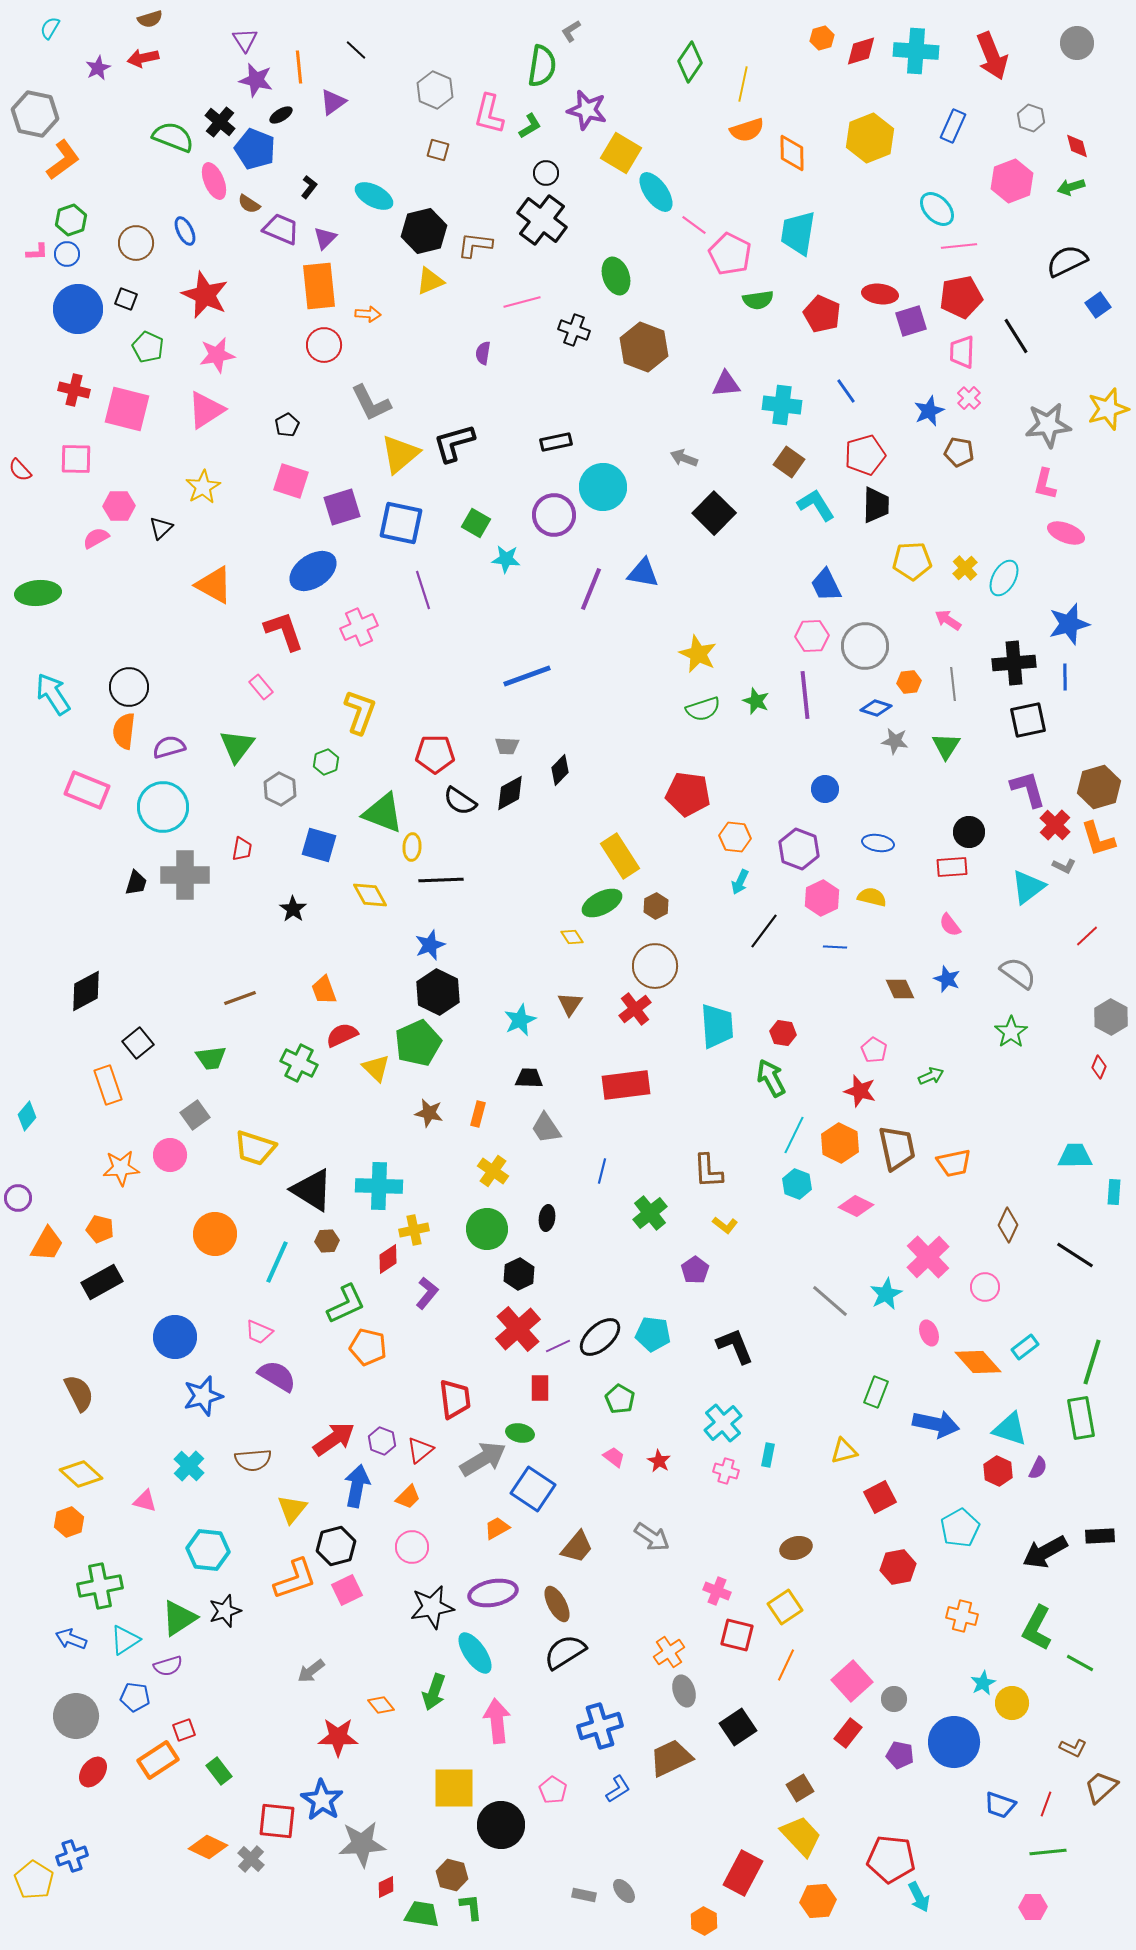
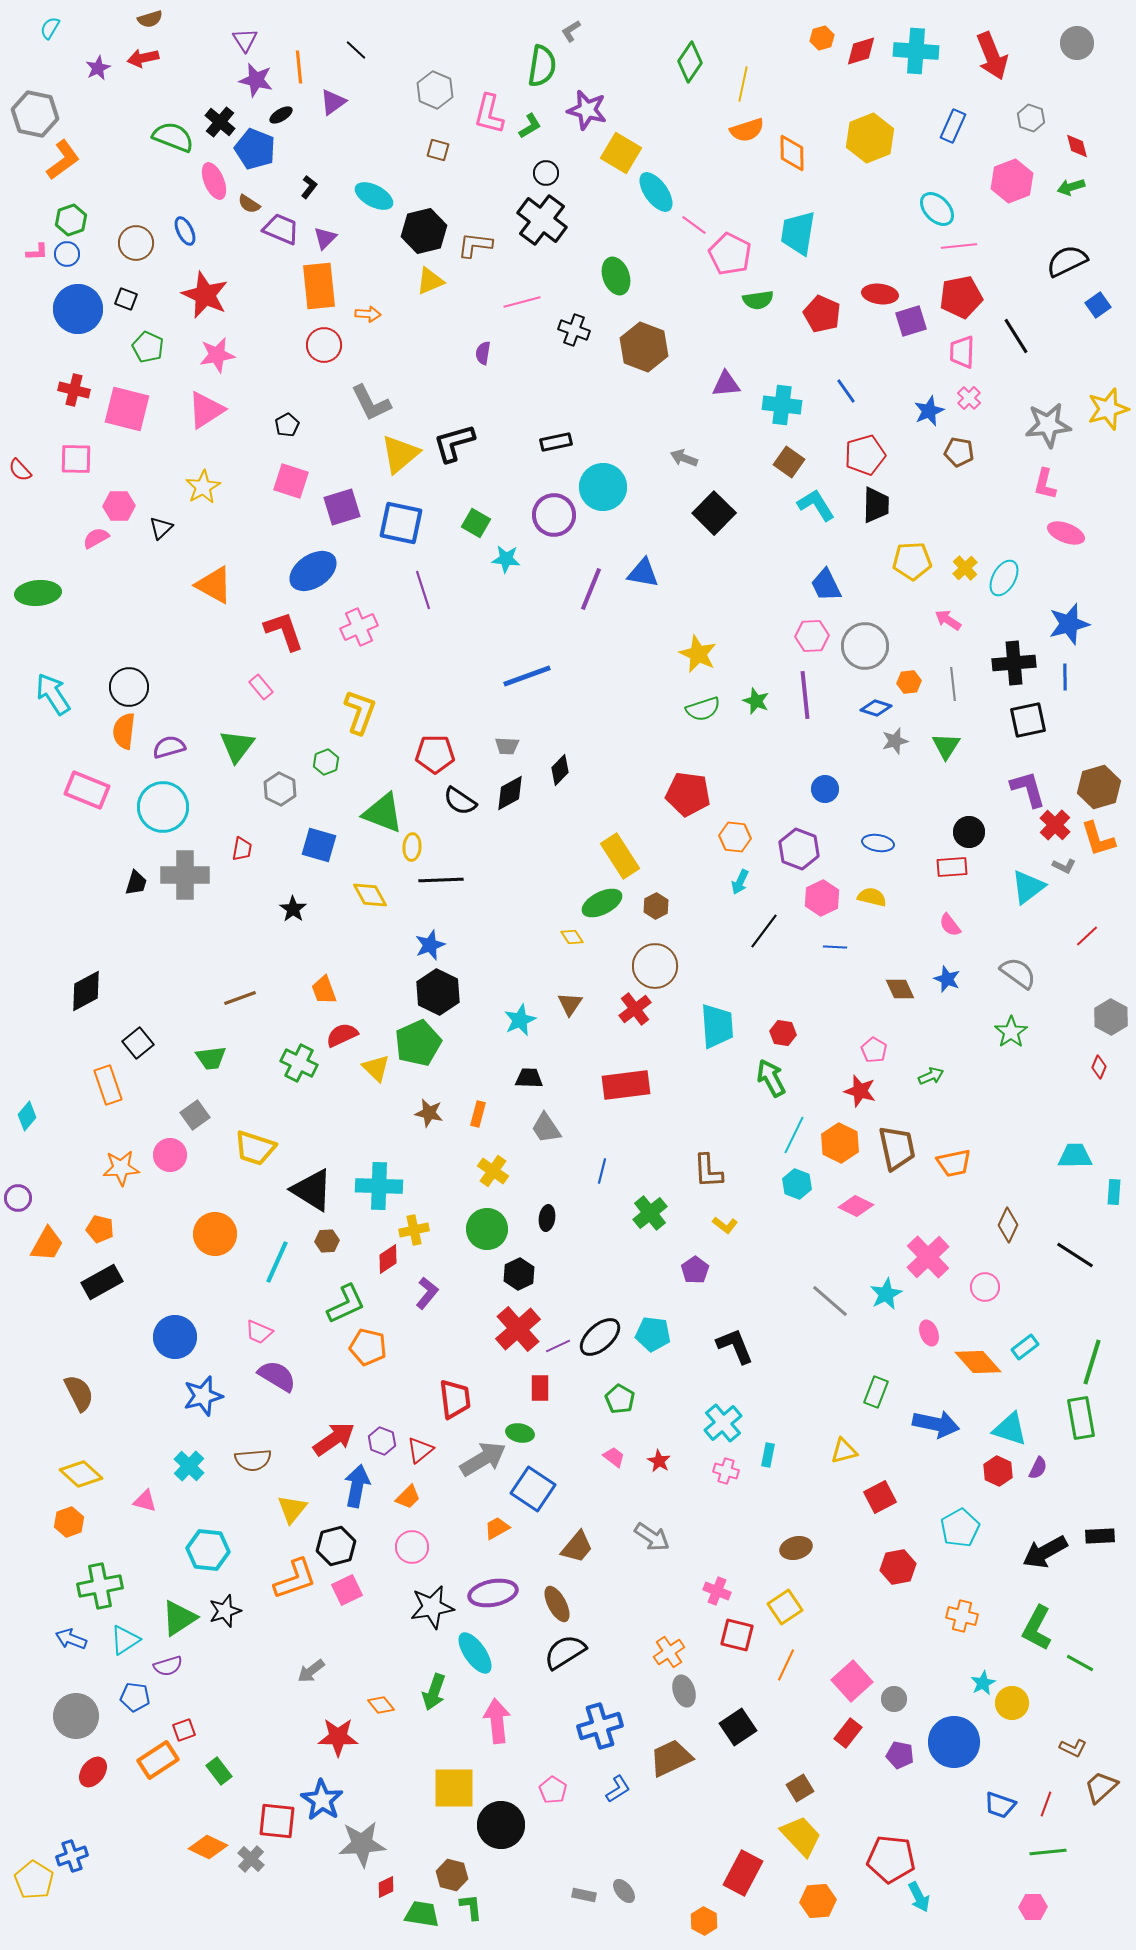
gray star at (895, 741): rotated 24 degrees counterclockwise
